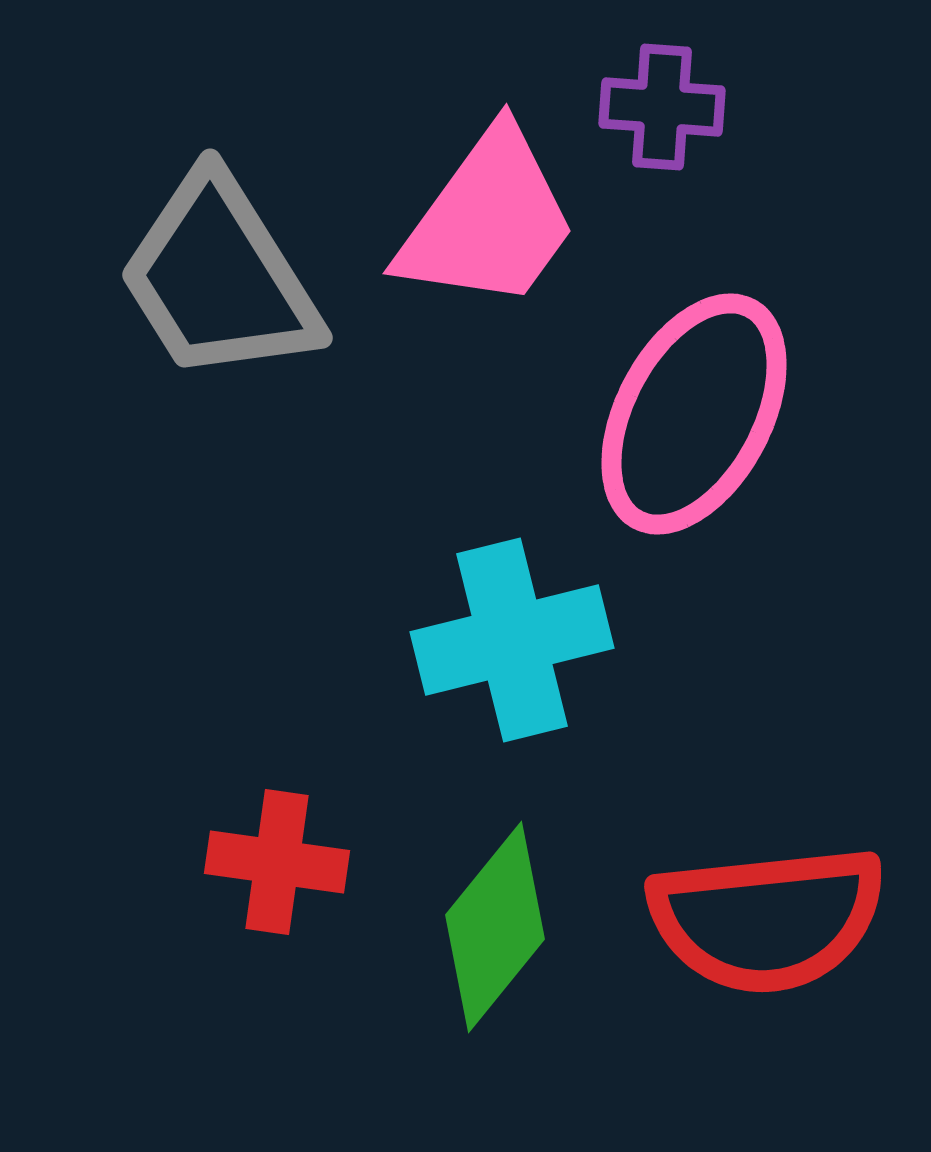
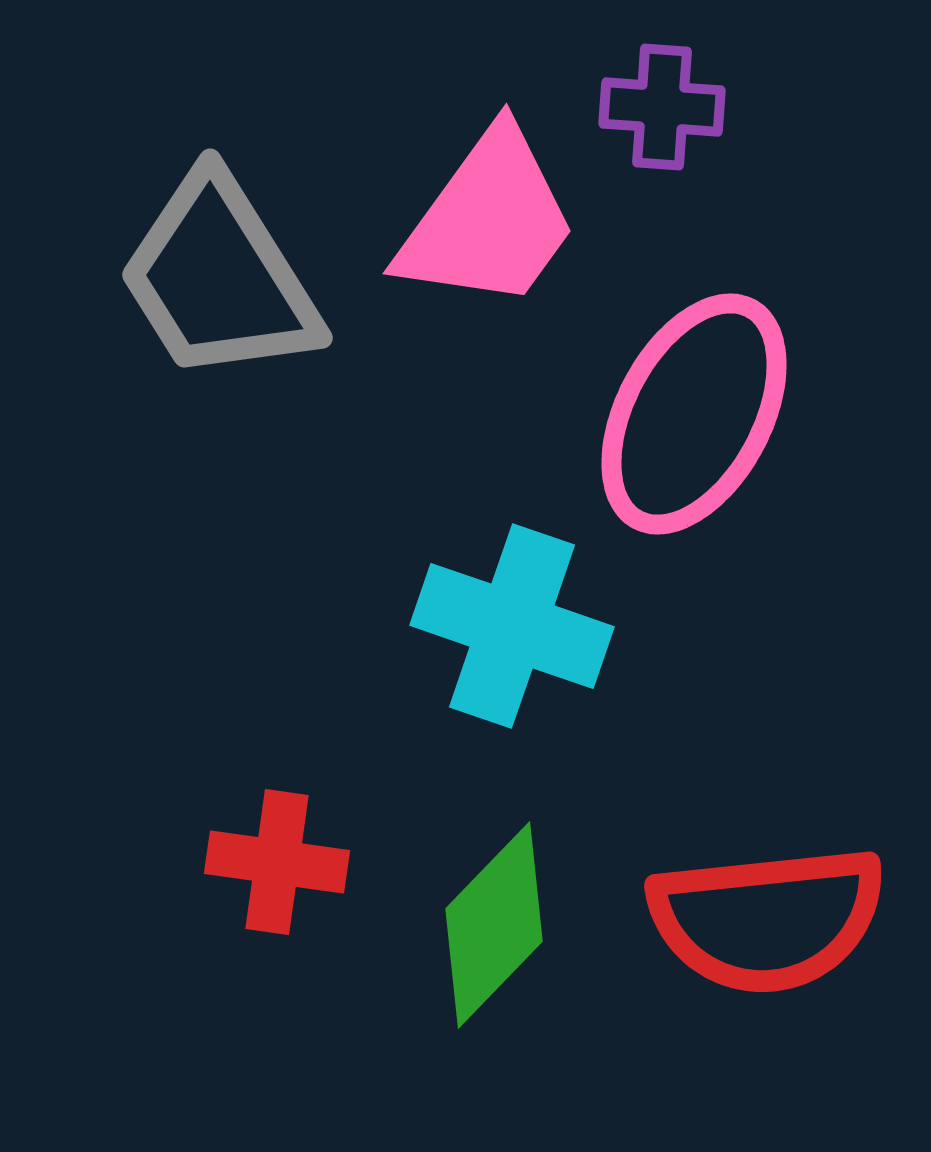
cyan cross: moved 14 px up; rotated 33 degrees clockwise
green diamond: moved 1 px left, 2 px up; rotated 5 degrees clockwise
